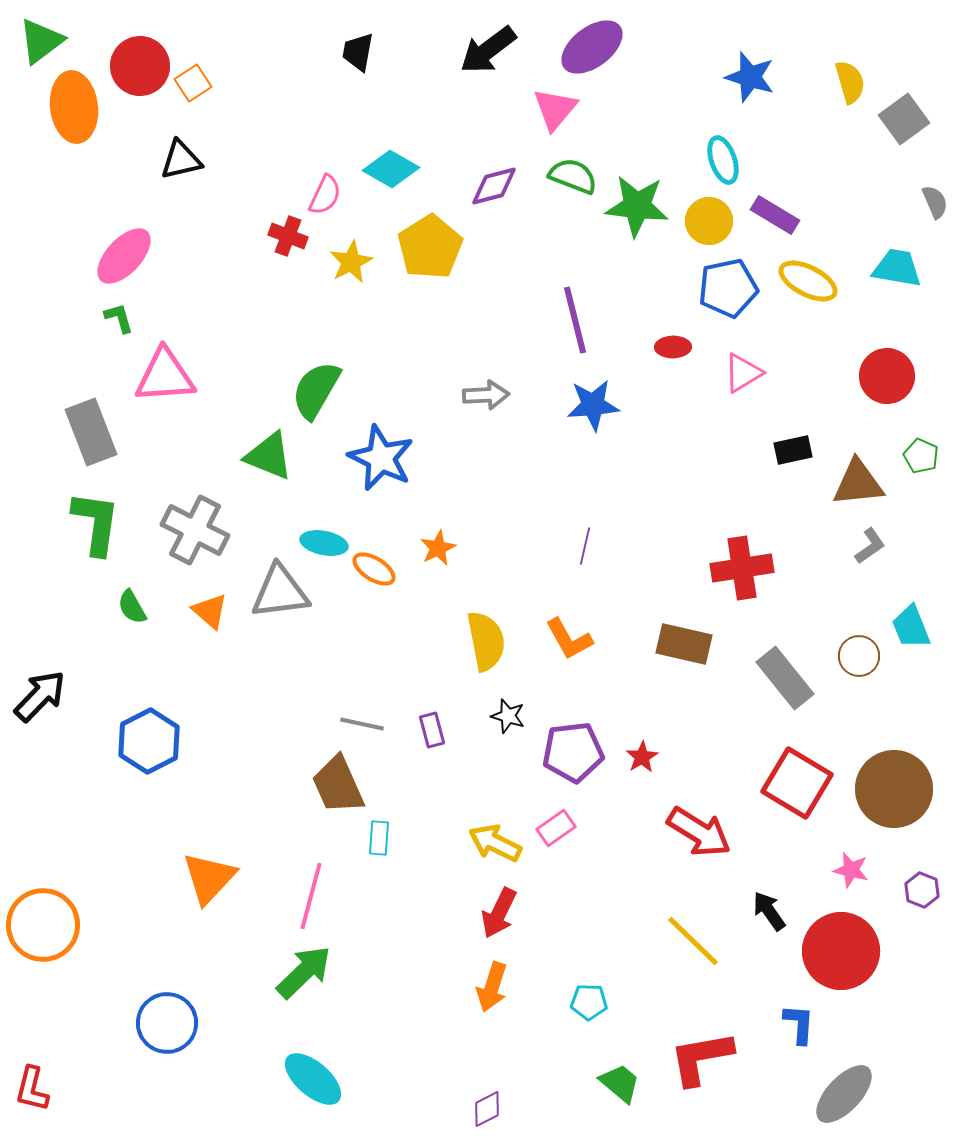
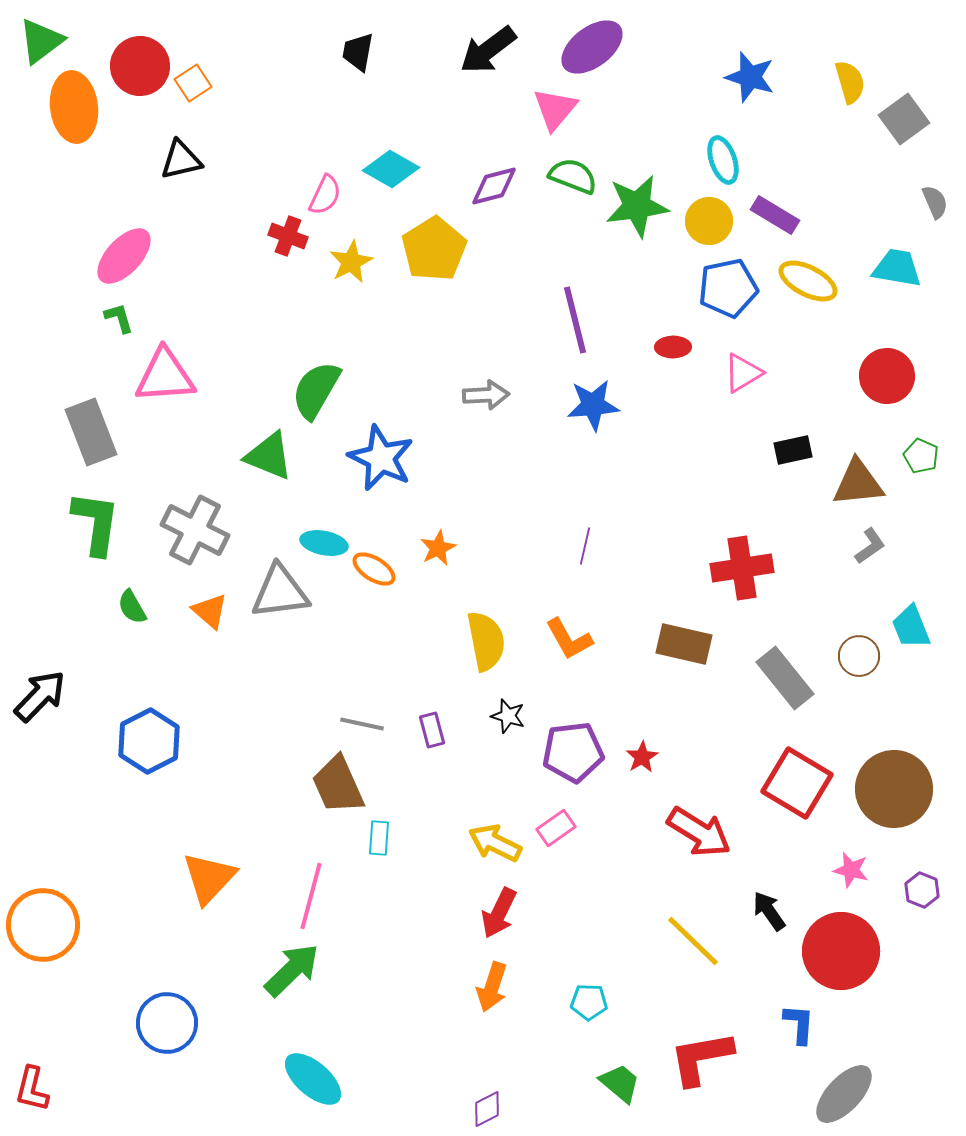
green star at (637, 206): rotated 14 degrees counterclockwise
yellow pentagon at (430, 247): moved 4 px right, 2 px down
green arrow at (304, 972): moved 12 px left, 2 px up
